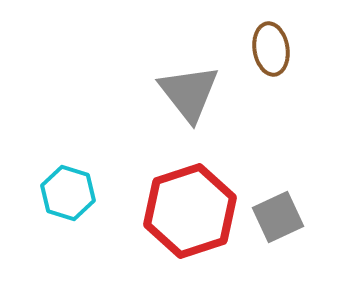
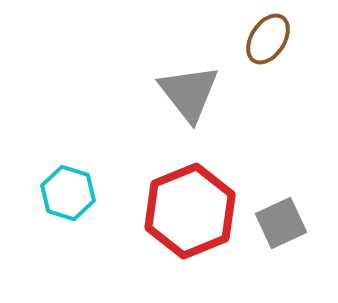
brown ellipse: moved 3 px left, 10 px up; rotated 42 degrees clockwise
red hexagon: rotated 4 degrees counterclockwise
gray square: moved 3 px right, 6 px down
